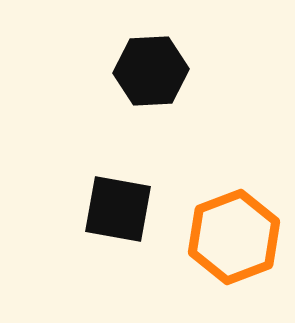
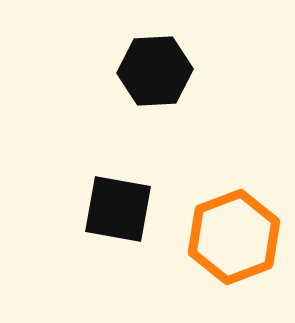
black hexagon: moved 4 px right
